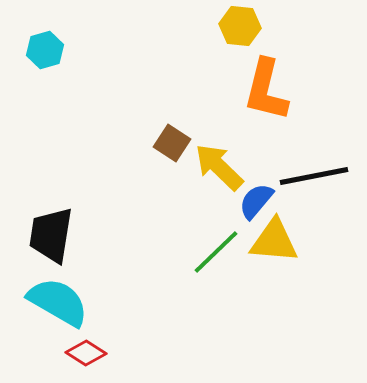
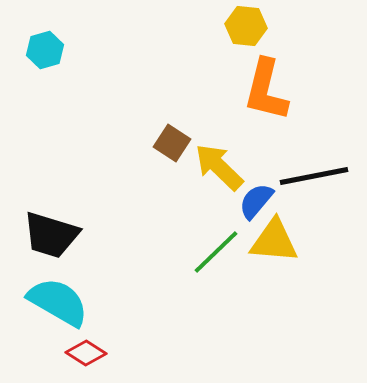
yellow hexagon: moved 6 px right
black trapezoid: rotated 82 degrees counterclockwise
